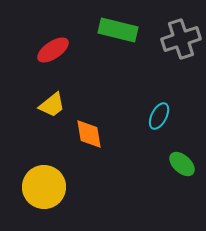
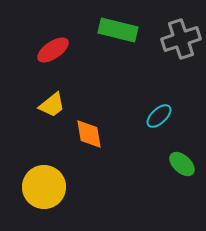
cyan ellipse: rotated 20 degrees clockwise
